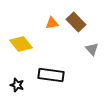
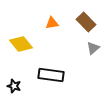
brown rectangle: moved 10 px right
gray triangle: moved 1 px right, 1 px up; rotated 32 degrees clockwise
black star: moved 3 px left, 1 px down
